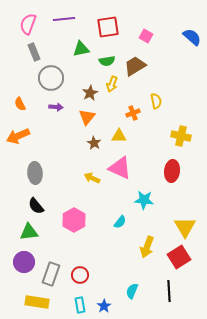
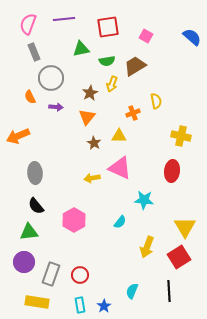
orange semicircle at (20, 104): moved 10 px right, 7 px up
yellow arrow at (92, 178): rotated 35 degrees counterclockwise
